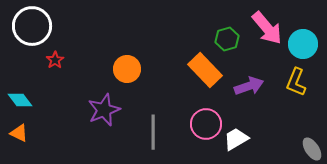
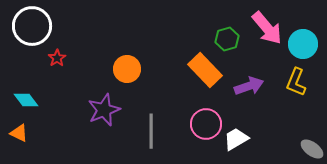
red star: moved 2 px right, 2 px up
cyan diamond: moved 6 px right
gray line: moved 2 px left, 1 px up
gray ellipse: rotated 20 degrees counterclockwise
